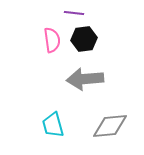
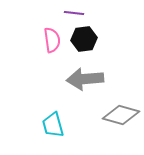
gray diamond: moved 11 px right, 11 px up; rotated 21 degrees clockwise
